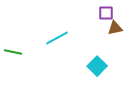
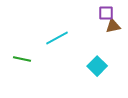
brown triangle: moved 2 px left, 2 px up
green line: moved 9 px right, 7 px down
